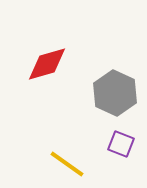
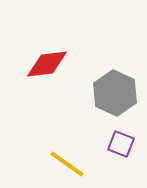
red diamond: rotated 9 degrees clockwise
